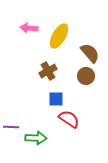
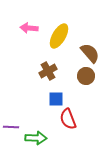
red semicircle: moved 1 px left; rotated 145 degrees counterclockwise
